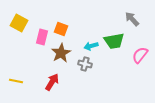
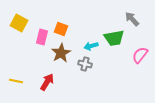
green trapezoid: moved 3 px up
red arrow: moved 5 px left
